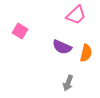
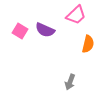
purple semicircle: moved 17 px left, 17 px up
orange semicircle: moved 2 px right, 9 px up
gray arrow: moved 2 px right, 1 px up
